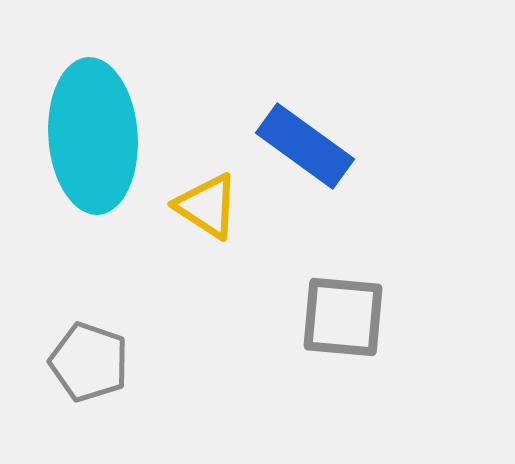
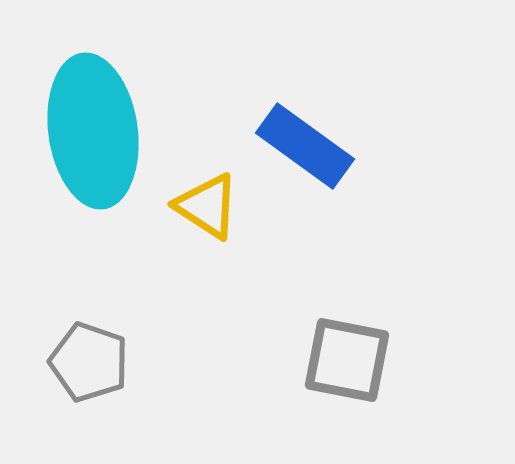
cyan ellipse: moved 5 px up; rotated 4 degrees counterclockwise
gray square: moved 4 px right, 43 px down; rotated 6 degrees clockwise
